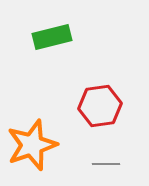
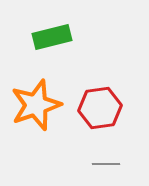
red hexagon: moved 2 px down
orange star: moved 4 px right, 40 px up
